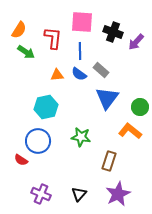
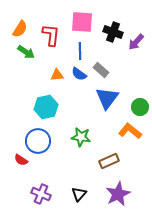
orange semicircle: moved 1 px right, 1 px up
red L-shape: moved 2 px left, 3 px up
brown rectangle: rotated 48 degrees clockwise
